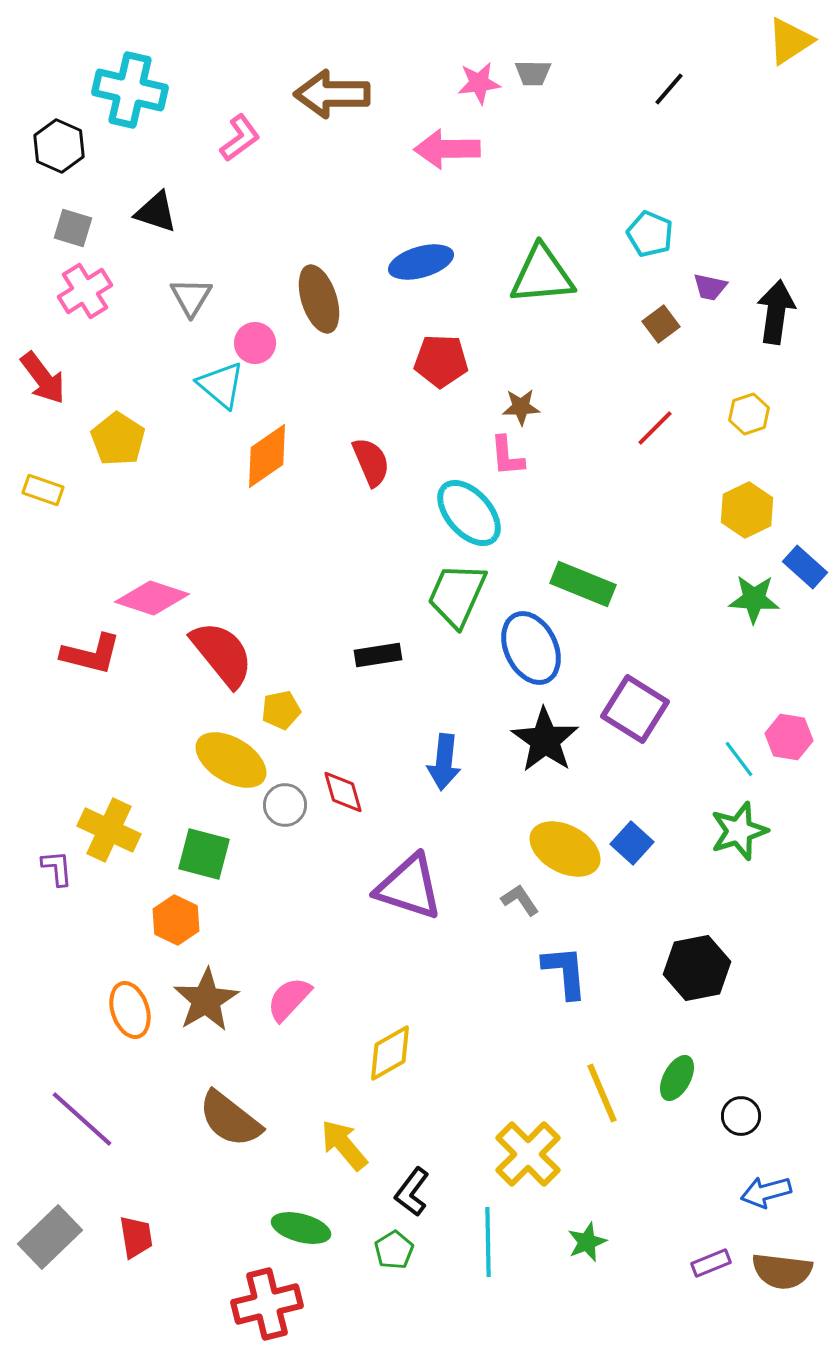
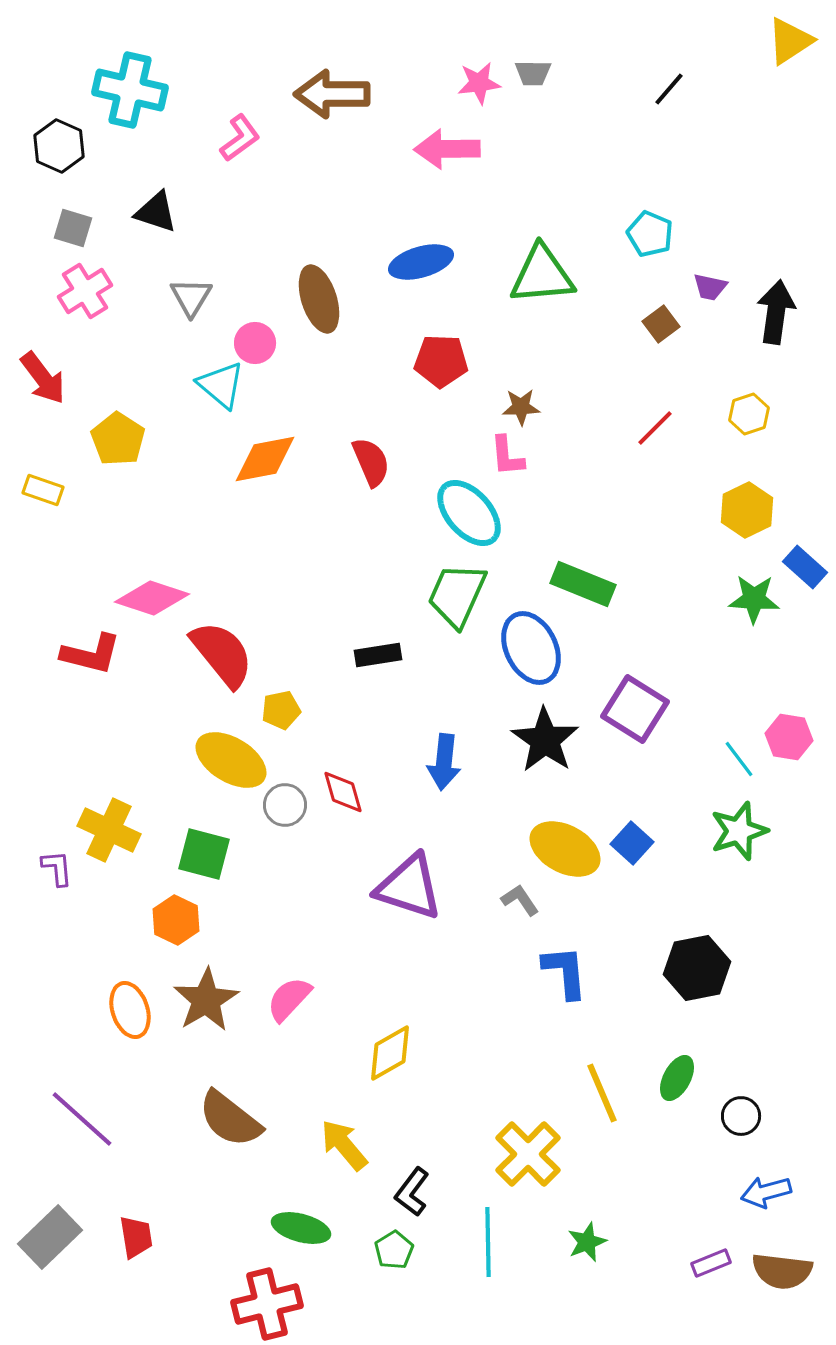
orange diamond at (267, 456): moved 2 px left, 3 px down; rotated 24 degrees clockwise
